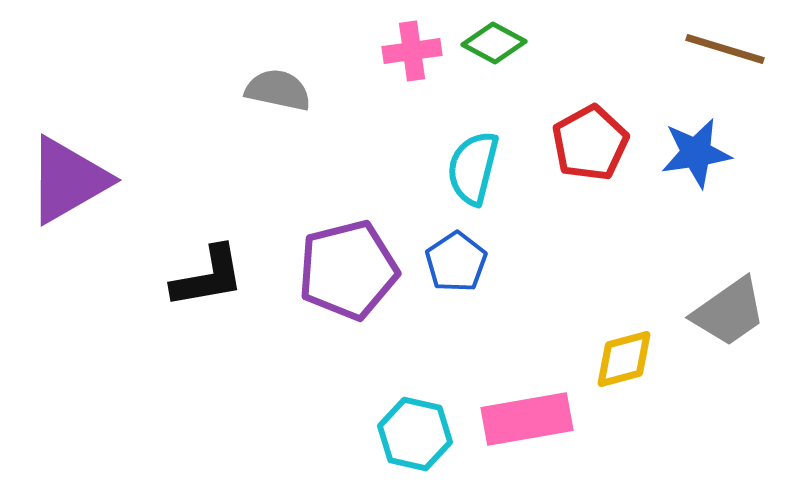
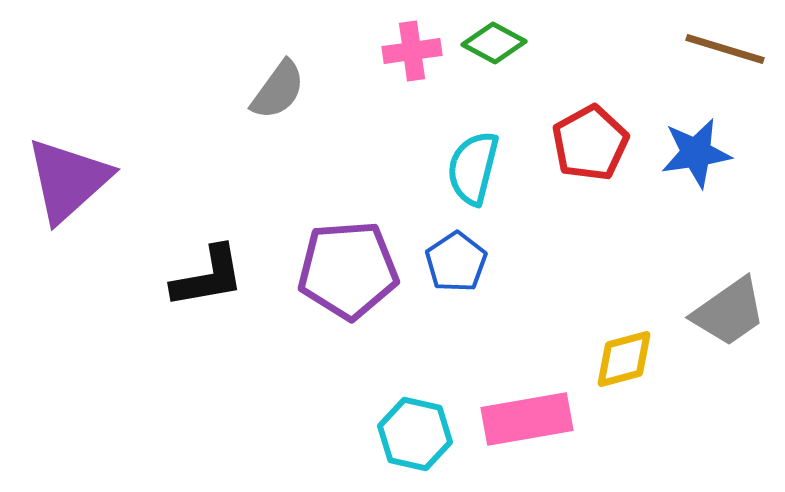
gray semicircle: rotated 114 degrees clockwise
purple triangle: rotated 12 degrees counterclockwise
purple pentagon: rotated 10 degrees clockwise
